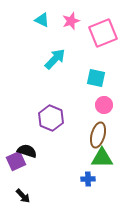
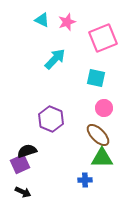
pink star: moved 4 px left, 1 px down
pink square: moved 5 px down
pink circle: moved 3 px down
purple hexagon: moved 1 px down
brown ellipse: rotated 60 degrees counterclockwise
black semicircle: rotated 36 degrees counterclockwise
purple square: moved 4 px right, 3 px down
blue cross: moved 3 px left, 1 px down
black arrow: moved 4 px up; rotated 21 degrees counterclockwise
